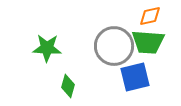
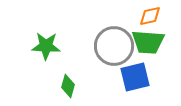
green star: moved 1 px left, 2 px up
